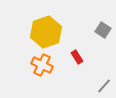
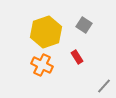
gray square: moved 19 px left, 5 px up
